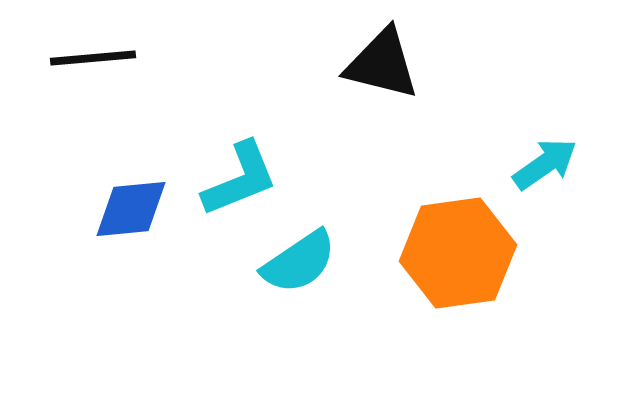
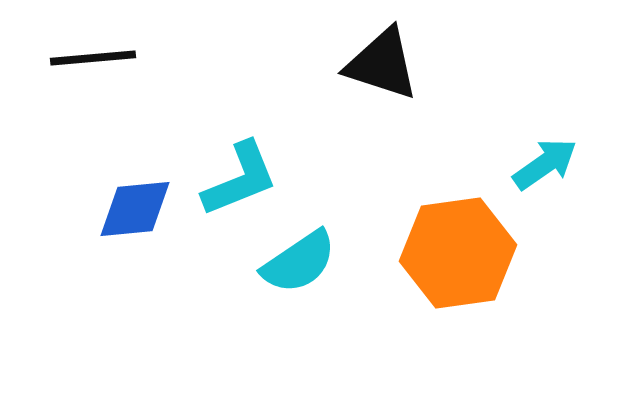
black triangle: rotated 4 degrees clockwise
blue diamond: moved 4 px right
